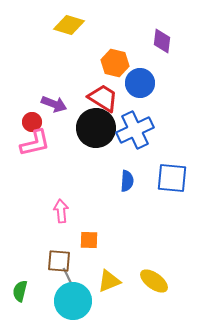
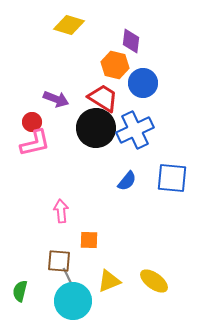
purple diamond: moved 31 px left
orange hexagon: moved 2 px down
blue circle: moved 3 px right
purple arrow: moved 2 px right, 5 px up
blue semicircle: rotated 35 degrees clockwise
